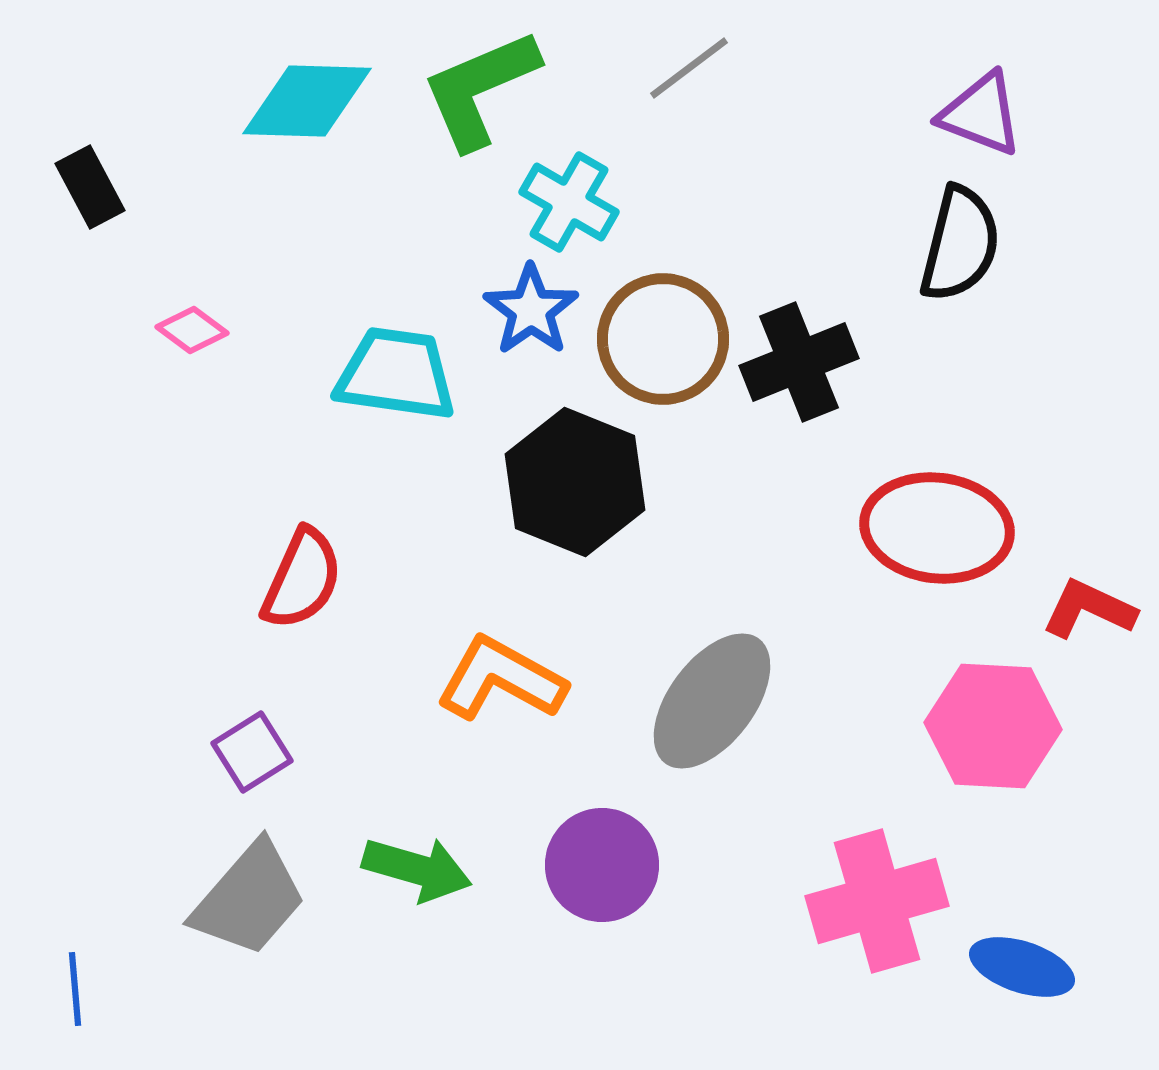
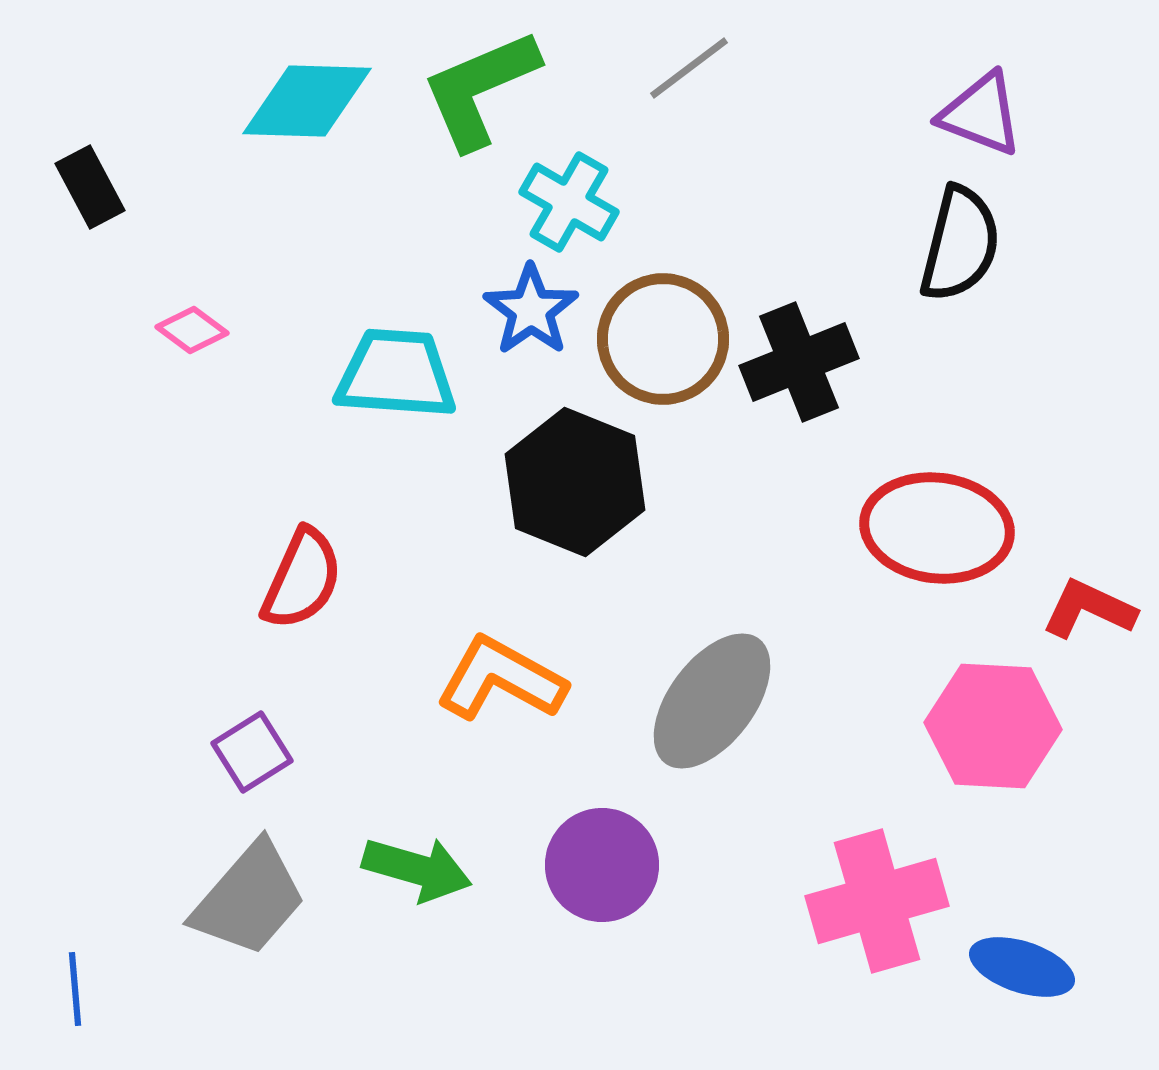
cyan trapezoid: rotated 4 degrees counterclockwise
